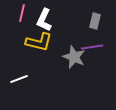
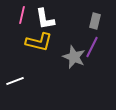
pink line: moved 2 px down
white L-shape: moved 1 px right, 1 px up; rotated 35 degrees counterclockwise
purple line: rotated 55 degrees counterclockwise
white line: moved 4 px left, 2 px down
